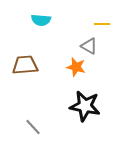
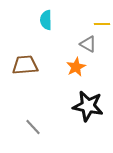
cyan semicircle: moved 5 px right; rotated 84 degrees clockwise
gray triangle: moved 1 px left, 2 px up
orange star: rotated 30 degrees clockwise
black star: moved 3 px right
